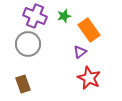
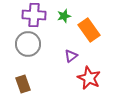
purple cross: moved 1 px left, 1 px up; rotated 20 degrees counterclockwise
purple triangle: moved 9 px left, 4 px down
